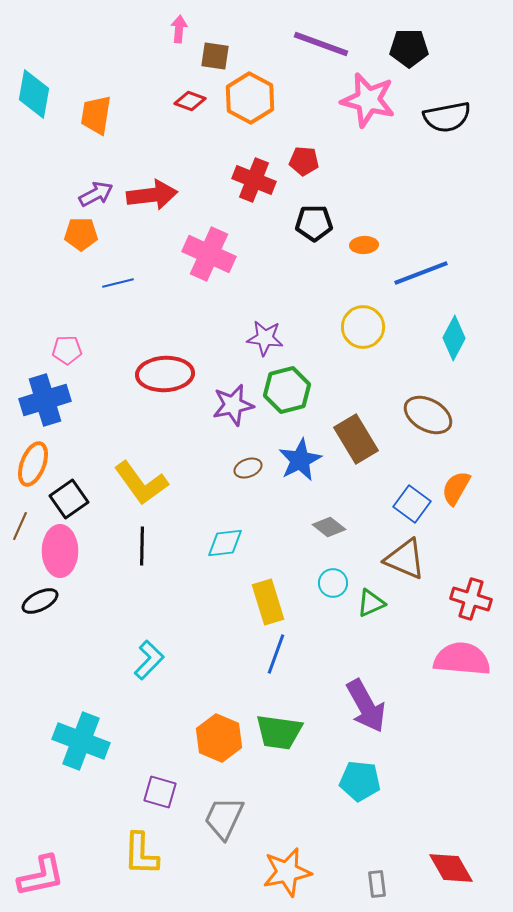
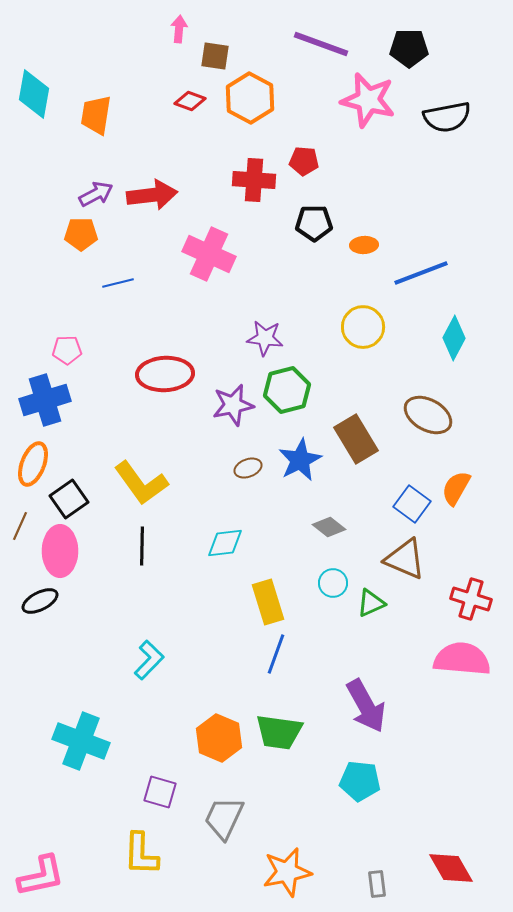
red cross at (254, 180): rotated 18 degrees counterclockwise
